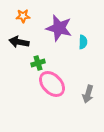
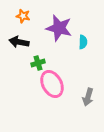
orange star: rotated 16 degrees clockwise
pink ellipse: rotated 16 degrees clockwise
gray arrow: moved 3 px down
